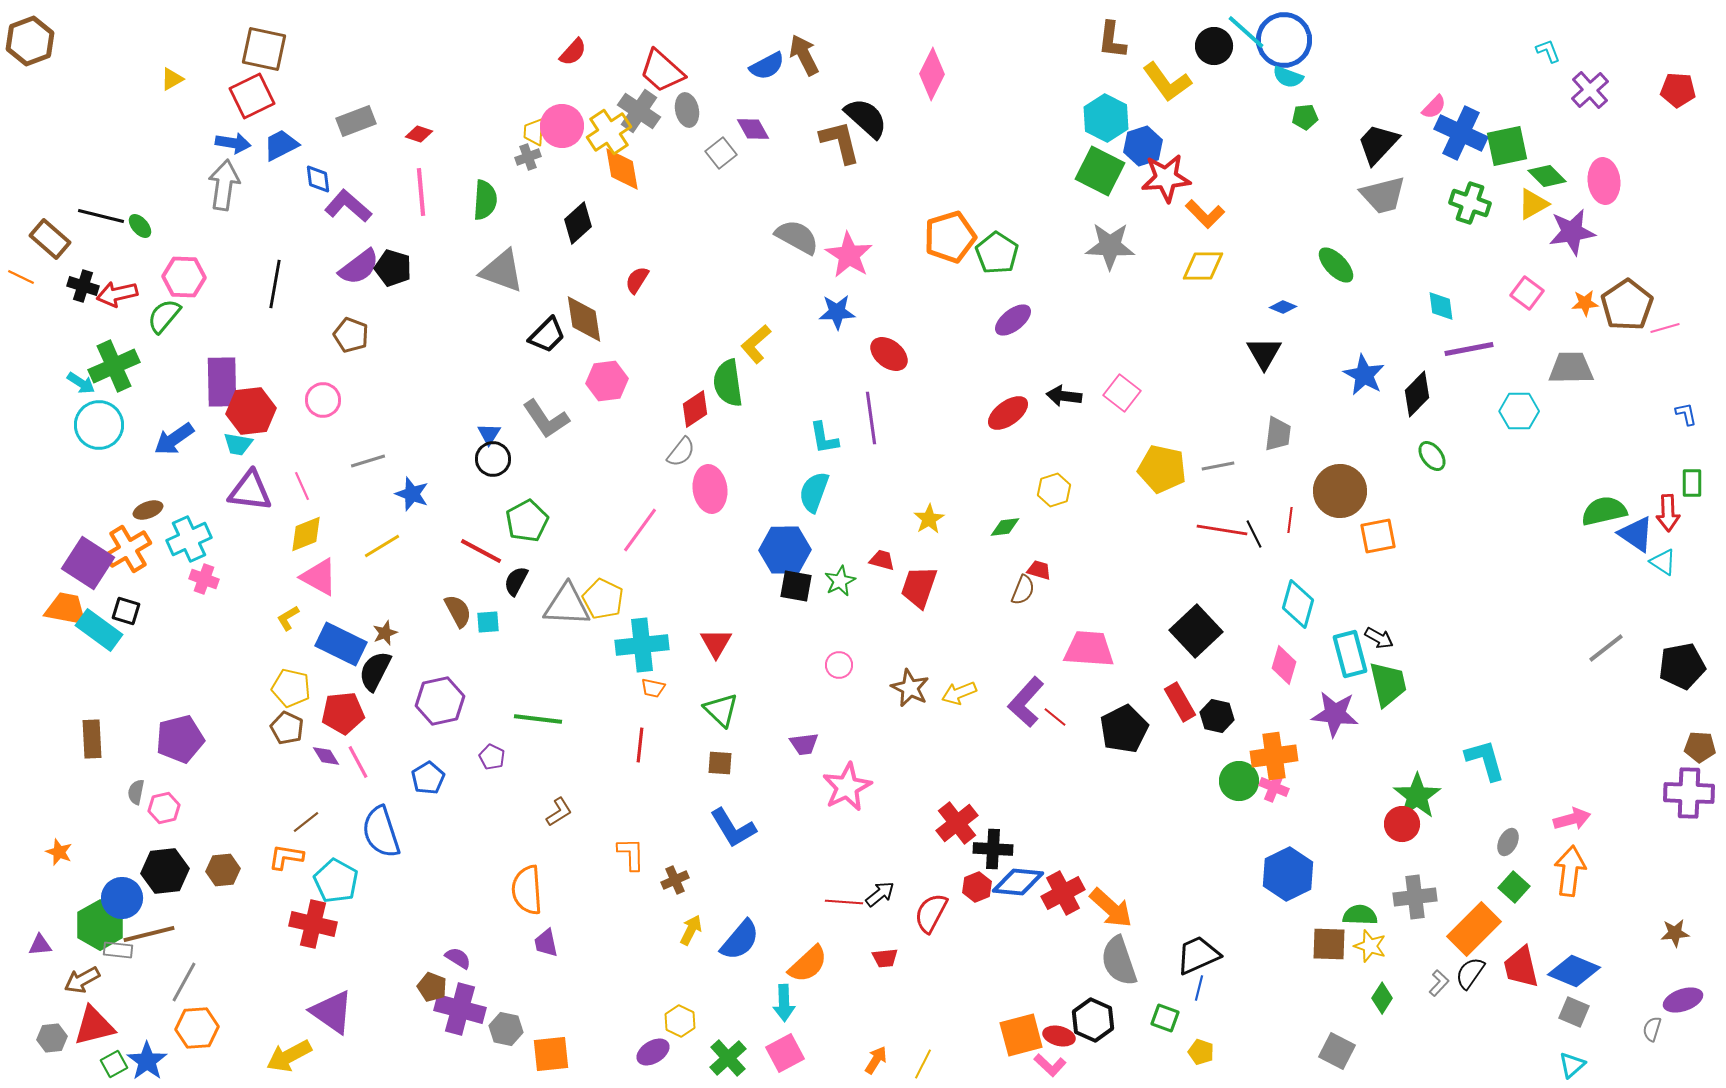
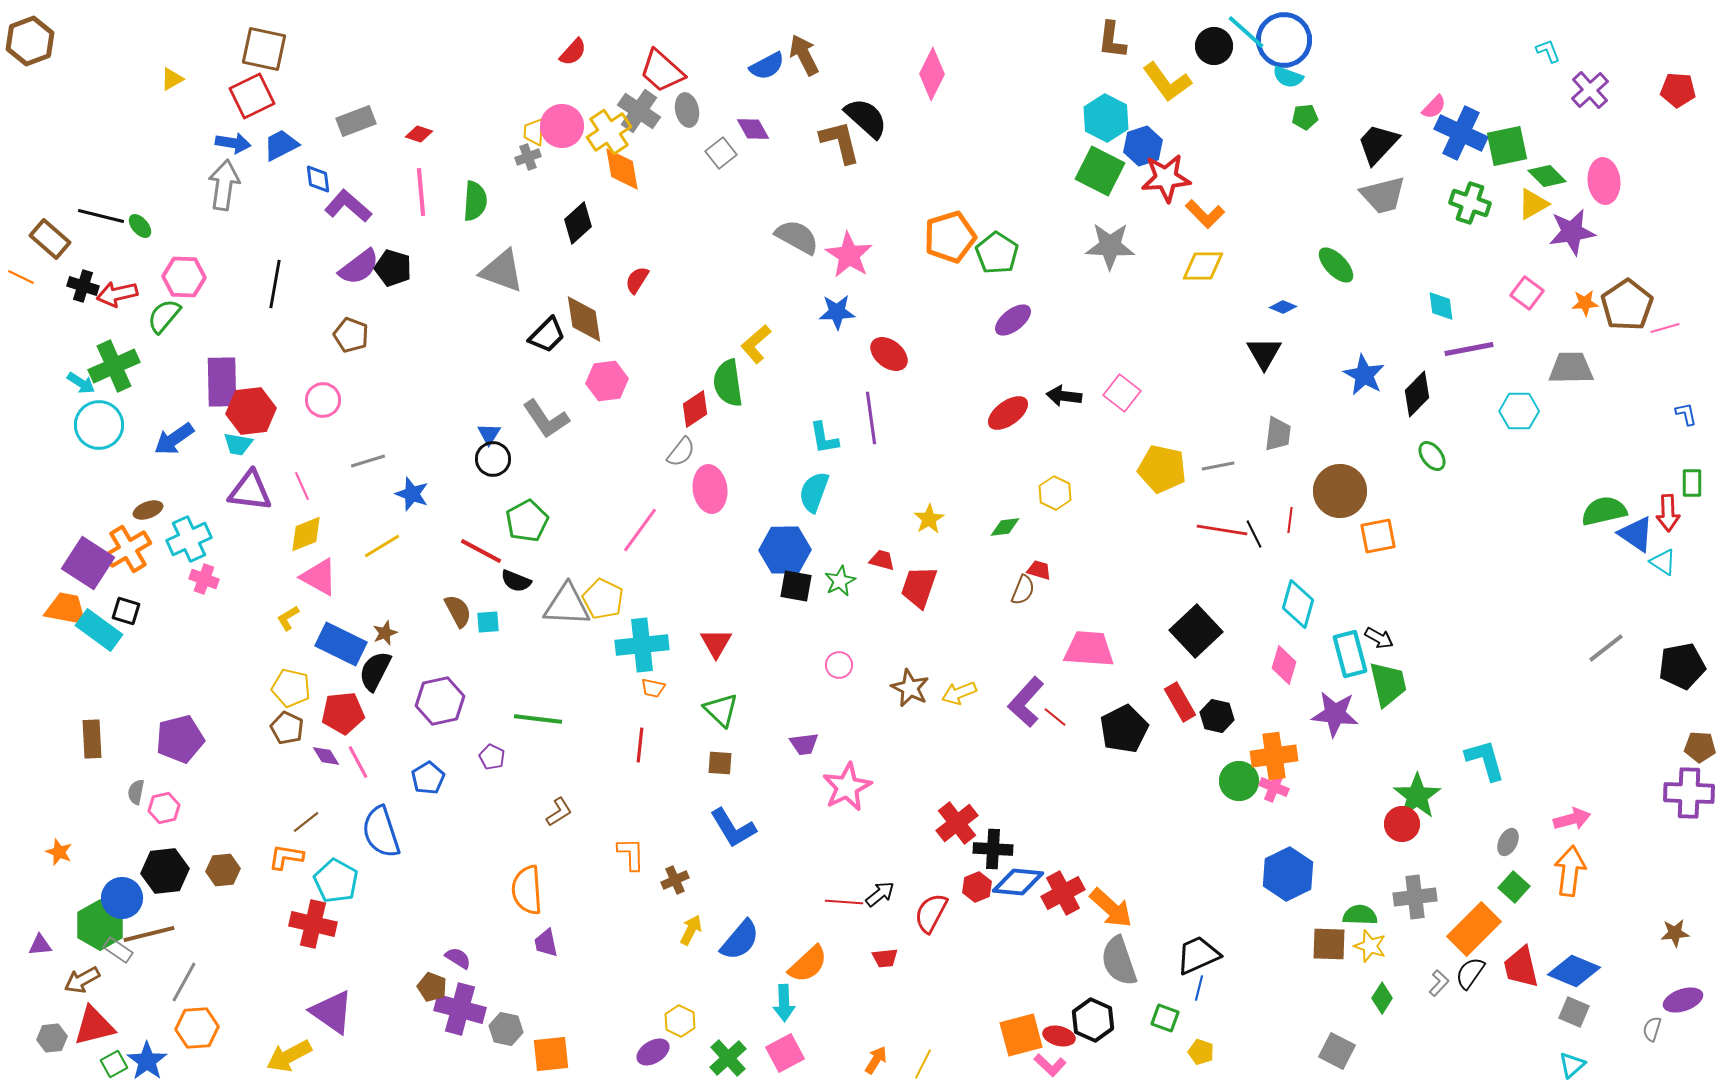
green semicircle at (485, 200): moved 10 px left, 1 px down
yellow hexagon at (1054, 490): moved 1 px right, 3 px down; rotated 16 degrees counterclockwise
black semicircle at (516, 581): rotated 96 degrees counterclockwise
gray rectangle at (118, 950): rotated 28 degrees clockwise
